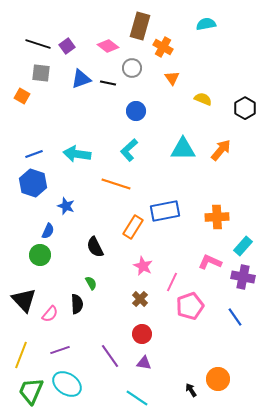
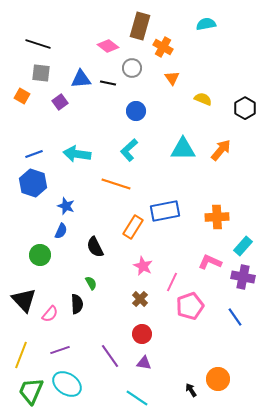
purple square at (67, 46): moved 7 px left, 56 px down
blue triangle at (81, 79): rotated 15 degrees clockwise
blue semicircle at (48, 231): moved 13 px right
